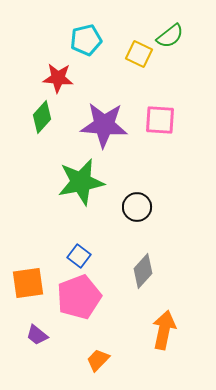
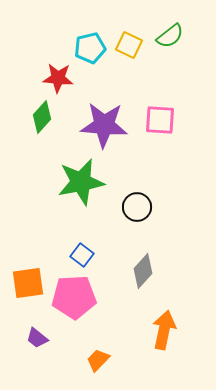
cyan pentagon: moved 4 px right, 8 px down
yellow square: moved 10 px left, 9 px up
blue square: moved 3 px right, 1 px up
pink pentagon: moved 5 px left; rotated 18 degrees clockwise
purple trapezoid: moved 3 px down
